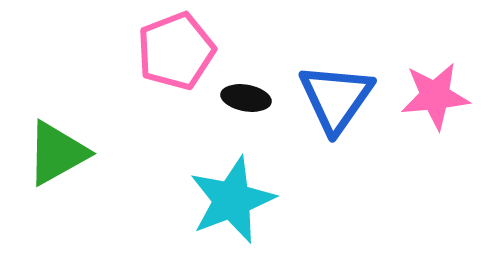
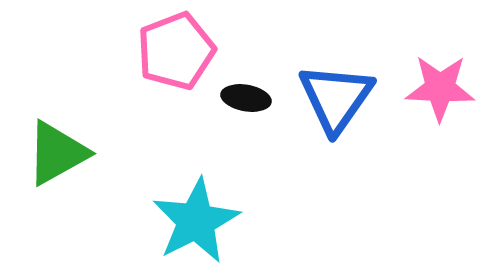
pink star: moved 5 px right, 8 px up; rotated 8 degrees clockwise
cyan star: moved 36 px left, 21 px down; rotated 6 degrees counterclockwise
